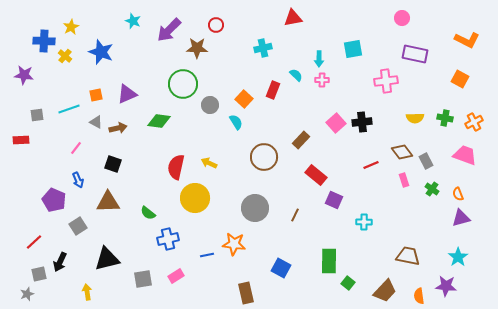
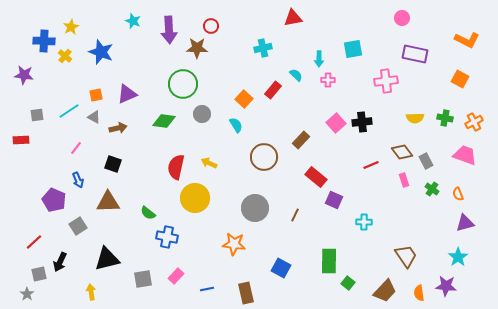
red circle at (216, 25): moved 5 px left, 1 px down
purple arrow at (169, 30): rotated 48 degrees counterclockwise
pink cross at (322, 80): moved 6 px right
red rectangle at (273, 90): rotated 18 degrees clockwise
gray circle at (210, 105): moved 8 px left, 9 px down
cyan line at (69, 109): moved 2 px down; rotated 15 degrees counterclockwise
green diamond at (159, 121): moved 5 px right
gray triangle at (96, 122): moved 2 px left, 5 px up
cyan semicircle at (236, 122): moved 3 px down
red rectangle at (316, 175): moved 2 px down
purple triangle at (461, 218): moved 4 px right, 5 px down
blue cross at (168, 239): moved 1 px left, 2 px up; rotated 25 degrees clockwise
blue line at (207, 255): moved 34 px down
brown trapezoid at (408, 256): moved 2 px left; rotated 45 degrees clockwise
pink rectangle at (176, 276): rotated 14 degrees counterclockwise
yellow arrow at (87, 292): moved 4 px right
gray star at (27, 294): rotated 16 degrees counterclockwise
orange semicircle at (419, 296): moved 3 px up
